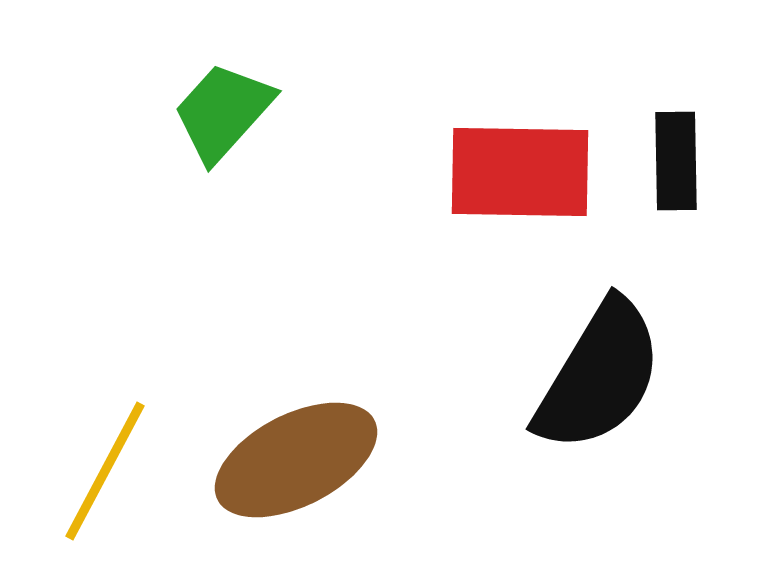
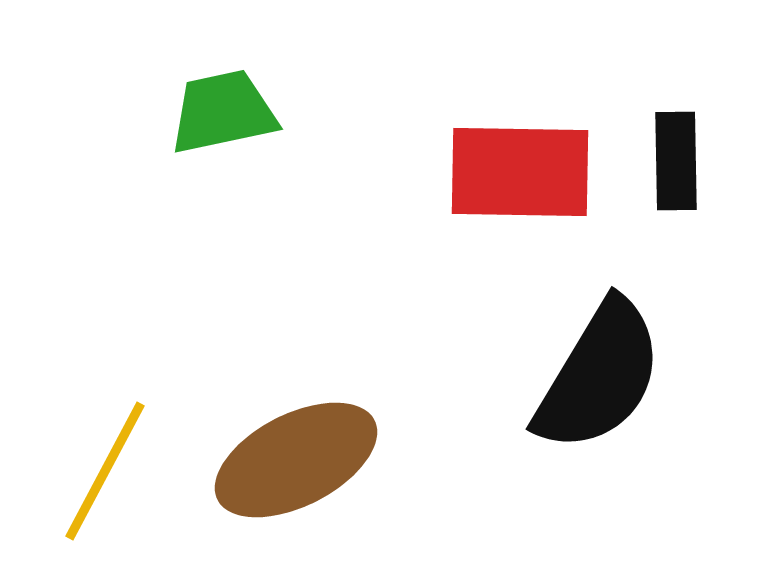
green trapezoid: rotated 36 degrees clockwise
